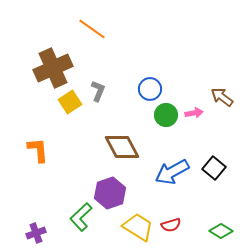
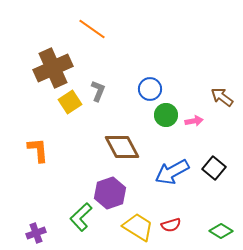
pink arrow: moved 8 px down
